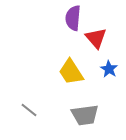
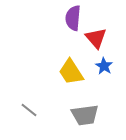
blue star: moved 5 px left, 3 px up
